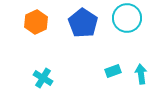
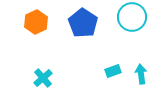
cyan circle: moved 5 px right, 1 px up
cyan cross: rotated 18 degrees clockwise
